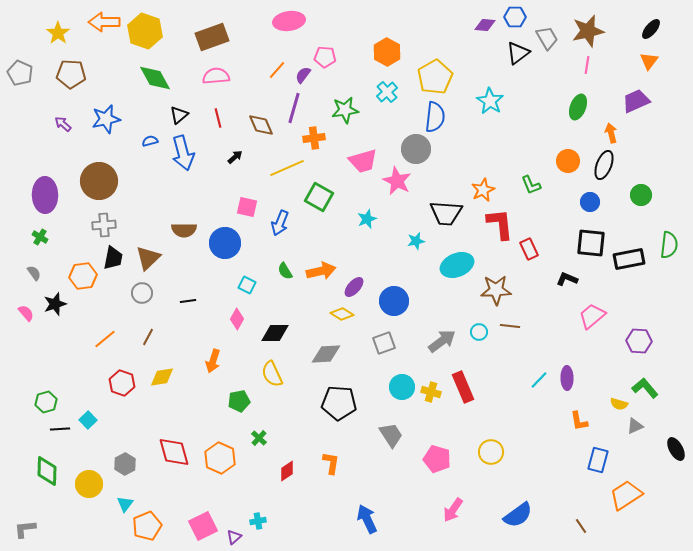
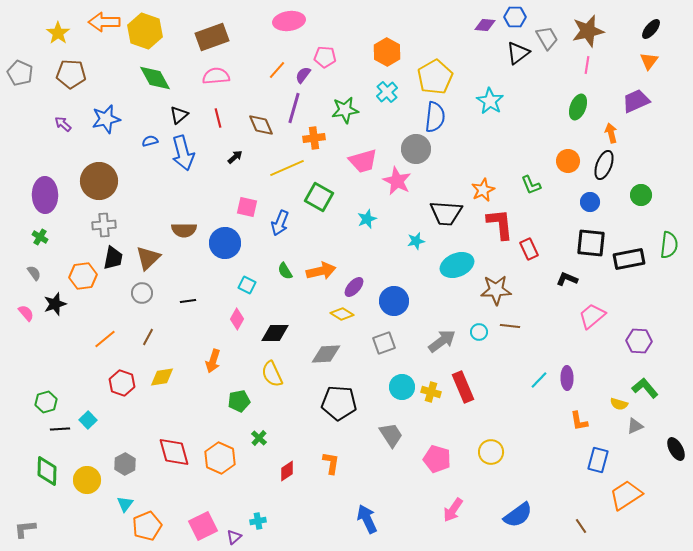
yellow circle at (89, 484): moved 2 px left, 4 px up
